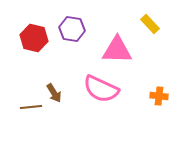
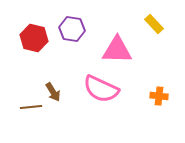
yellow rectangle: moved 4 px right
brown arrow: moved 1 px left, 1 px up
